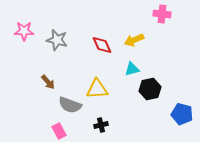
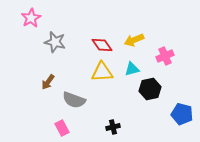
pink cross: moved 3 px right, 42 px down; rotated 30 degrees counterclockwise
pink star: moved 7 px right, 13 px up; rotated 30 degrees counterclockwise
gray star: moved 2 px left, 2 px down
red diamond: rotated 10 degrees counterclockwise
brown arrow: rotated 77 degrees clockwise
yellow triangle: moved 5 px right, 17 px up
gray semicircle: moved 4 px right, 5 px up
black cross: moved 12 px right, 2 px down
pink rectangle: moved 3 px right, 3 px up
